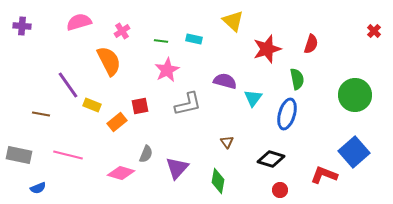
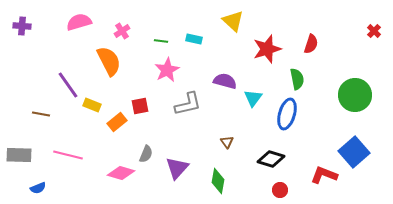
gray rectangle: rotated 10 degrees counterclockwise
